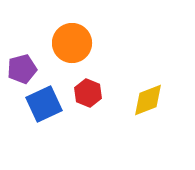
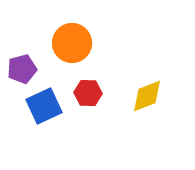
red hexagon: rotated 20 degrees counterclockwise
yellow diamond: moved 1 px left, 4 px up
blue square: moved 2 px down
